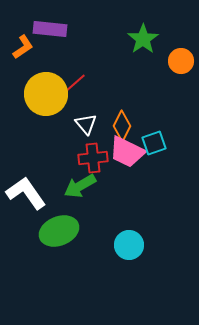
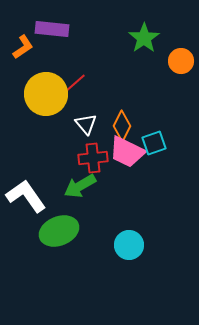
purple rectangle: moved 2 px right
green star: moved 1 px right, 1 px up
white L-shape: moved 3 px down
